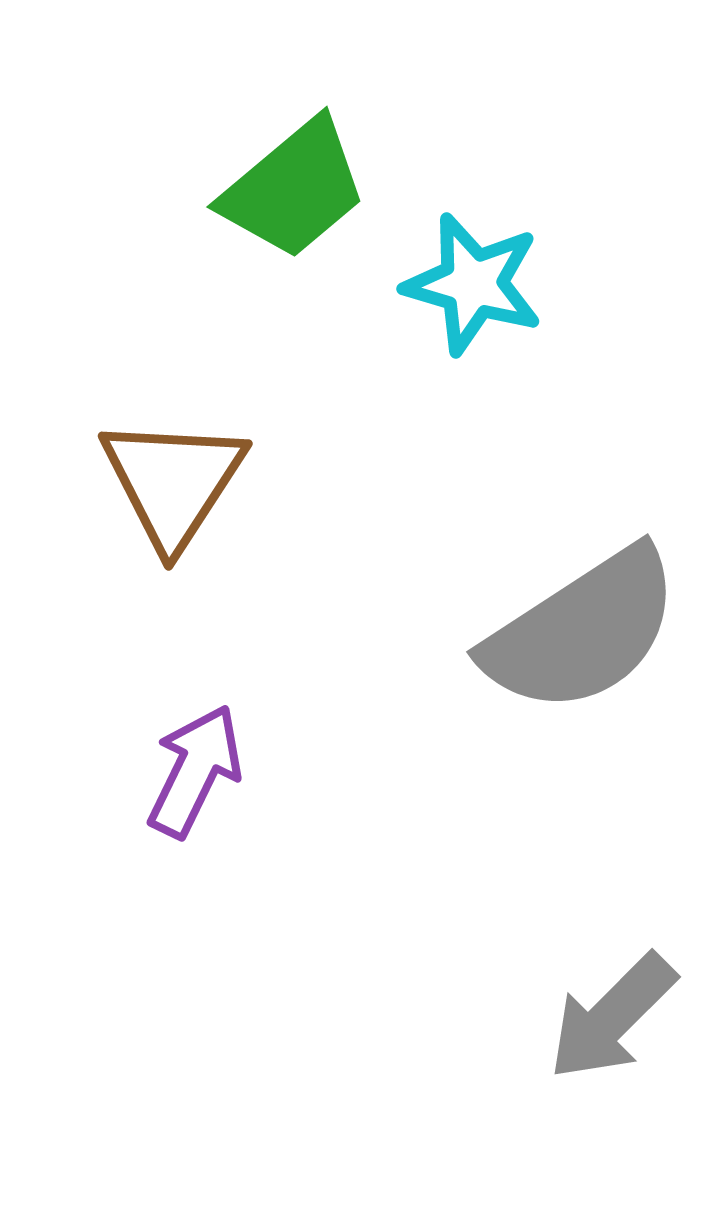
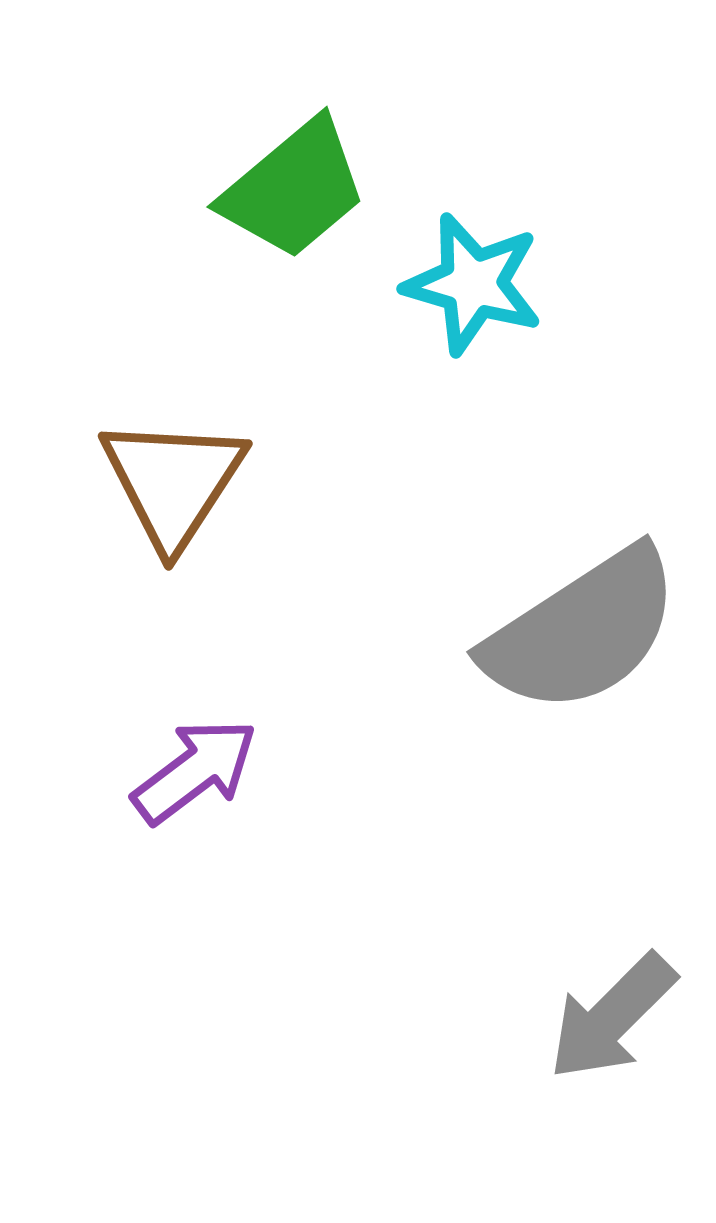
purple arrow: rotated 27 degrees clockwise
